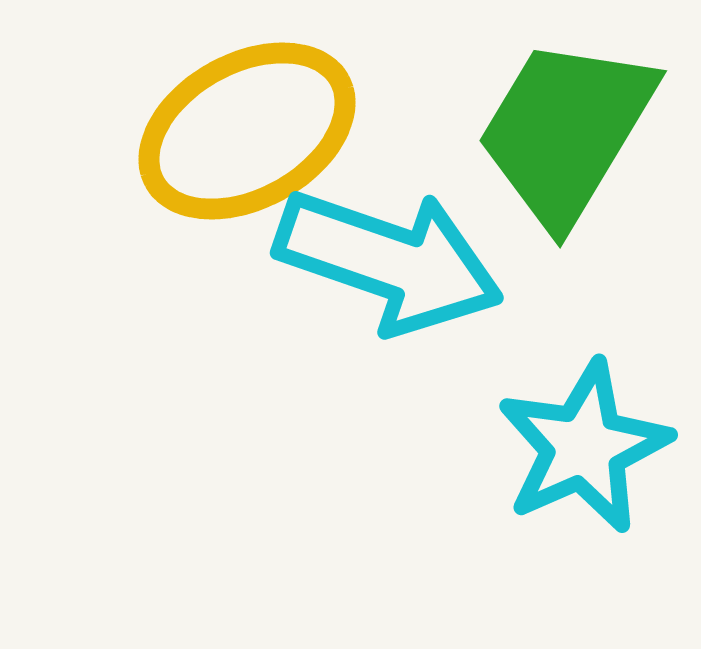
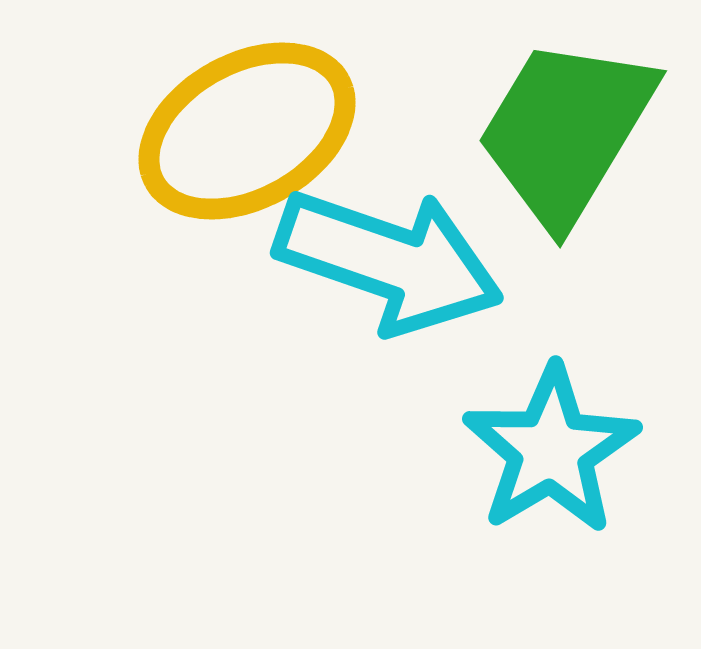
cyan star: moved 33 px left, 3 px down; rotated 7 degrees counterclockwise
